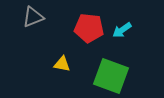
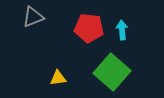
cyan arrow: rotated 120 degrees clockwise
yellow triangle: moved 4 px left, 14 px down; rotated 18 degrees counterclockwise
green square: moved 1 px right, 4 px up; rotated 21 degrees clockwise
